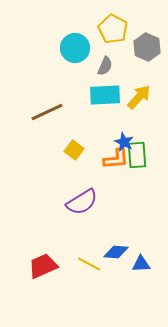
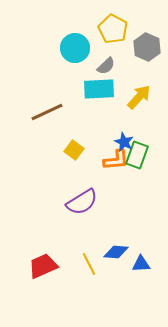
gray semicircle: moved 1 px right; rotated 24 degrees clockwise
cyan rectangle: moved 6 px left, 6 px up
green rectangle: rotated 24 degrees clockwise
orange L-shape: moved 1 px down
yellow line: rotated 35 degrees clockwise
